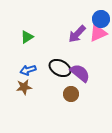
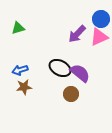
pink triangle: moved 1 px right, 4 px down
green triangle: moved 9 px left, 9 px up; rotated 16 degrees clockwise
blue arrow: moved 8 px left
